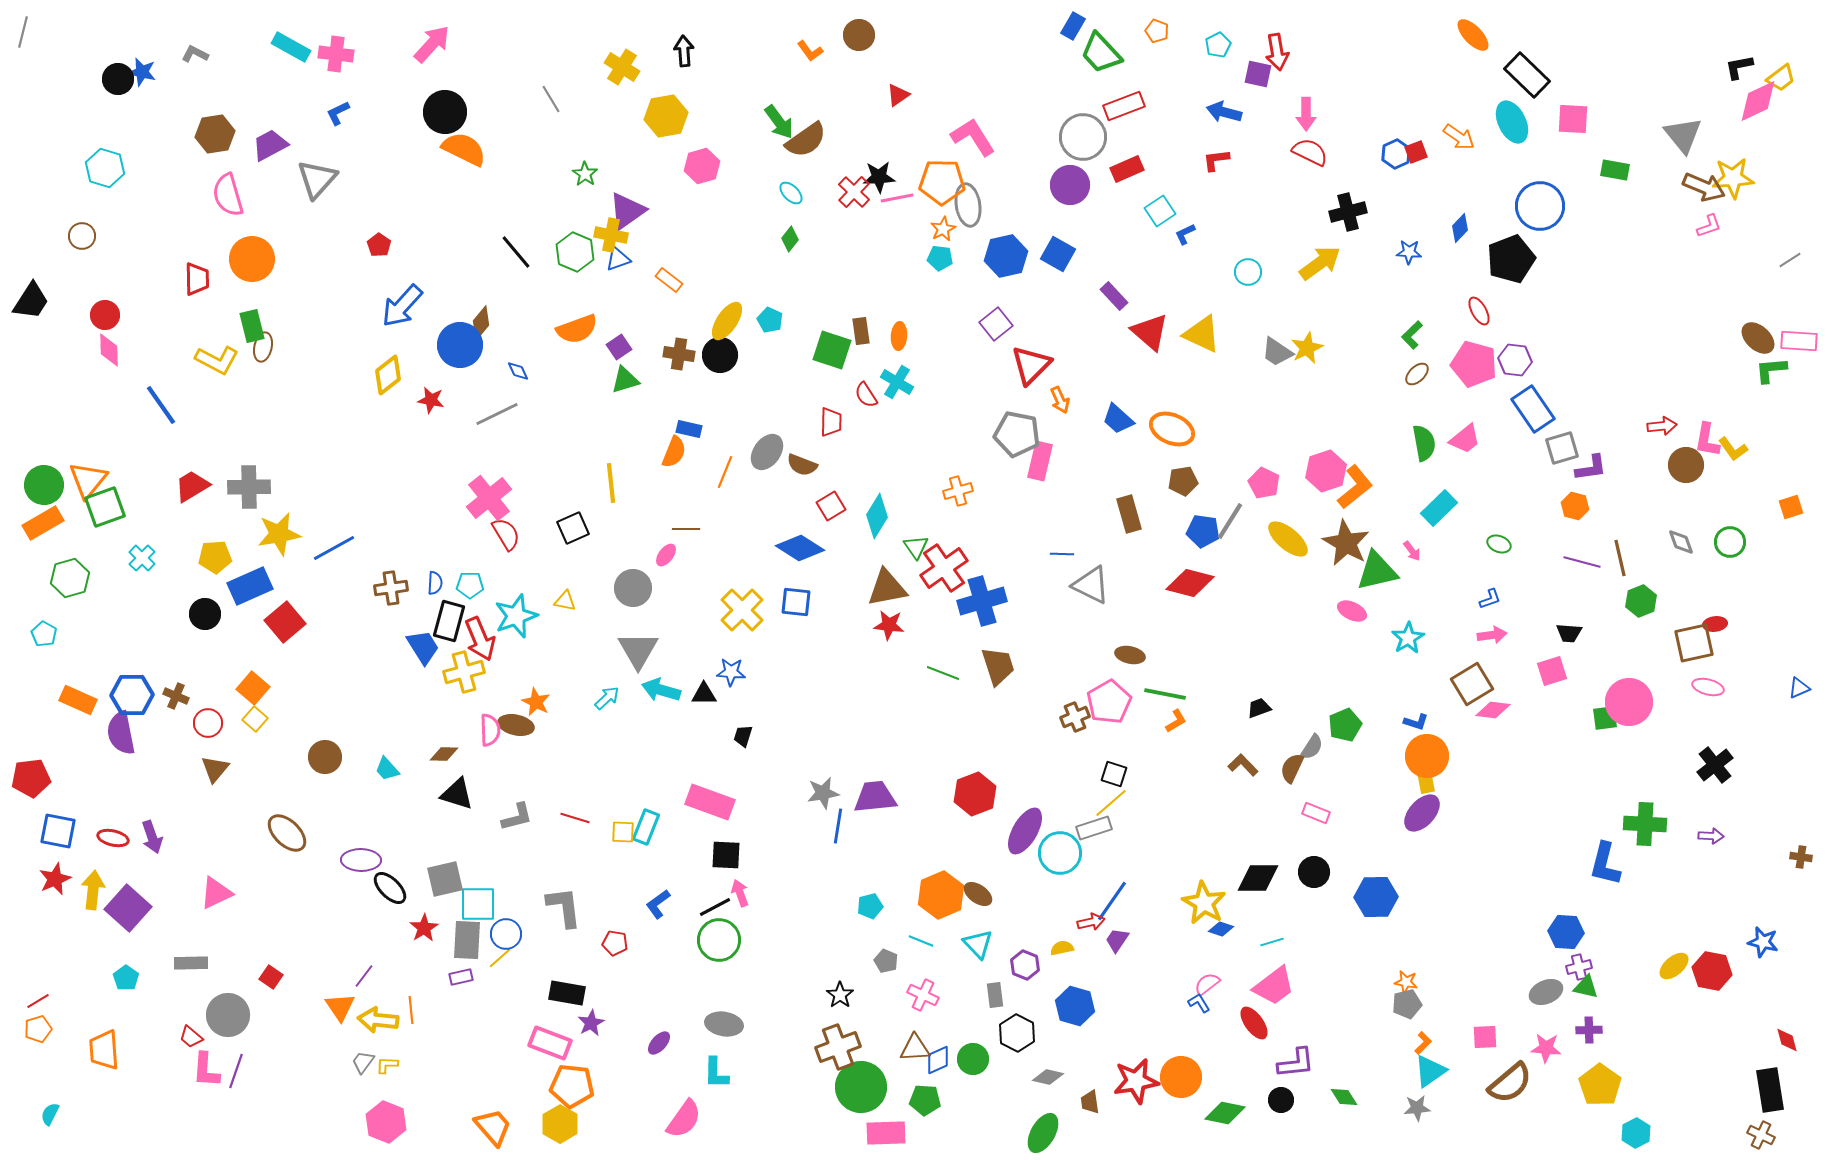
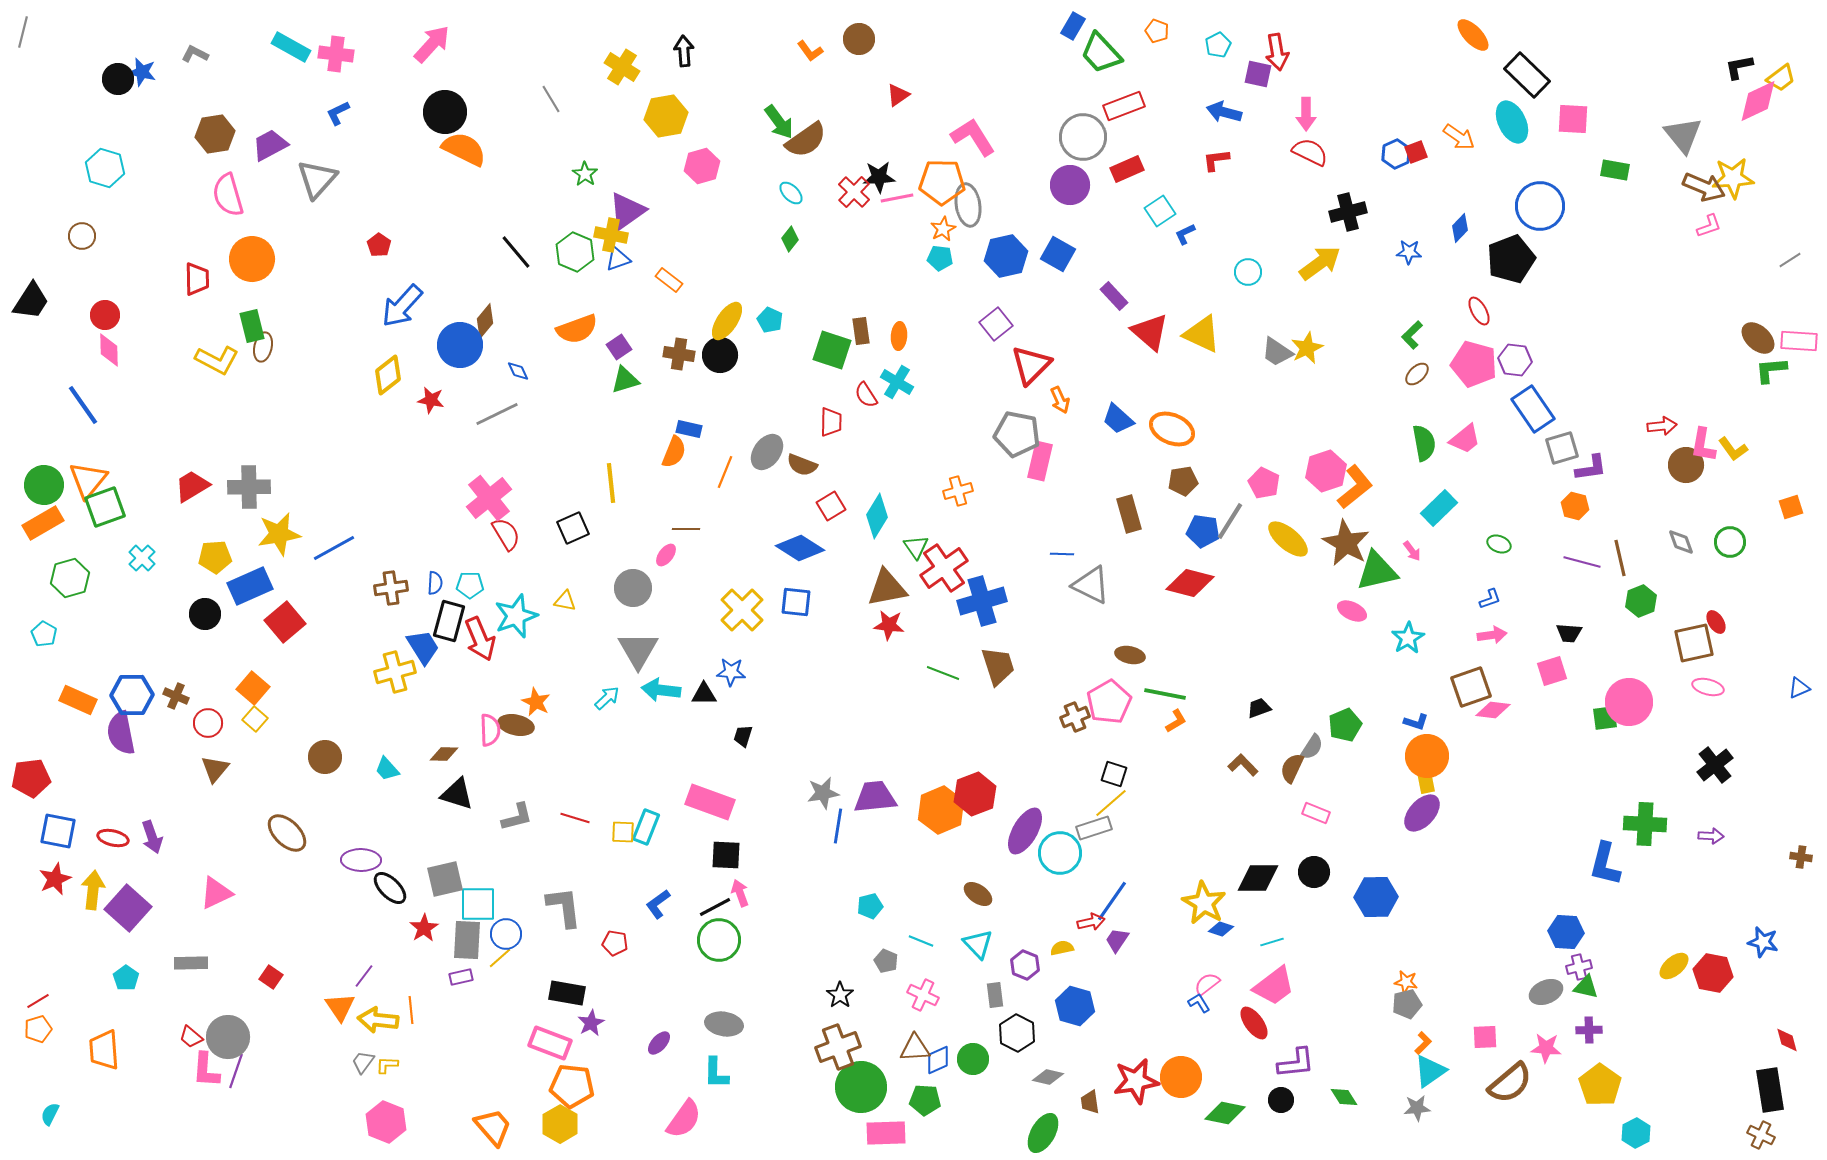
brown circle at (859, 35): moved 4 px down
brown diamond at (481, 323): moved 4 px right, 2 px up
blue line at (161, 405): moved 78 px left
pink L-shape at (1707, 440): moved 4 px left, 5 px down
red ellipse at (1715, 624): moved 1 px right, 2 px up; rotated 65 degrees clockwise
yellow cross at (464, 672): moved 69 px left
brown square at (1472, 684): moved 1 px left, 3 px down; rotated 12 degrees clockwise
cyan arrow at (661, 690): rotated 9 degrees counterclockwise
orange hexagon at (941, 895): moved 85 px up
red hexagon at (1712, 971): moved 1 px right, 2 px down
gray circle at (228, 1015): moved 22 px down
